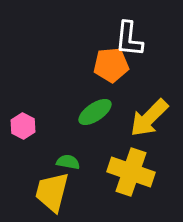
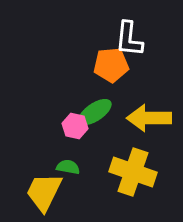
yellow arrow: rotated 45 degrees clockwise
pink hexagon: moved 52 px right; rotated 15 degrees counterclockwise
green semicircle: moved 5 px down
yellow cross: moved 2 px right
yellow trapezoid: moved 8 px left; rotated 12 degrees clockwise
